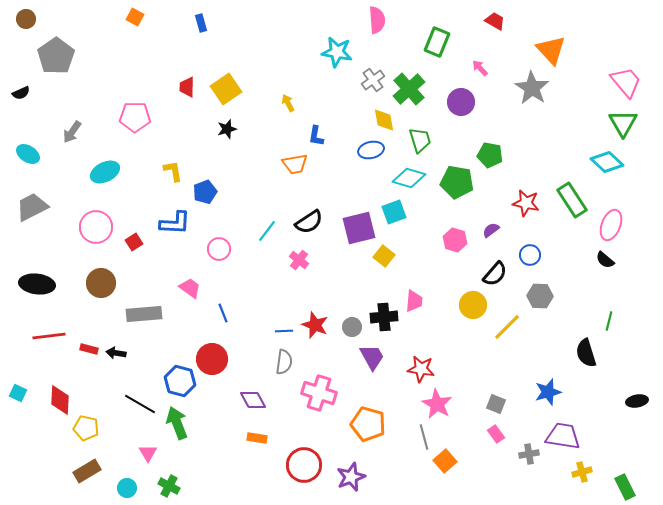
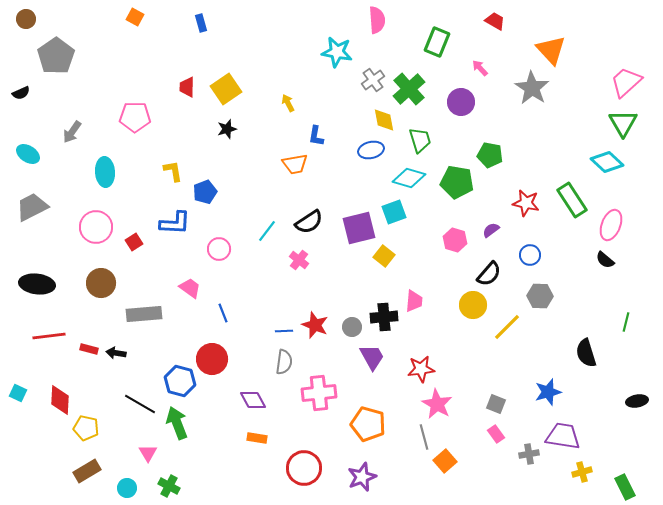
pink trapezoid at (626, 82): rotated 92 degrees counterclockwise
cyan ellipse at (105, 172): rotated 68 degrees counterclockwise
black semicircle at (495, 274): moved 6 px left
green line at (609, 321): moved 17 px right, 1 px down
red star at (421, 369): rotated 16 degrees counterclockwise
pink cross at (319, 393): rotated 24 degrees counterclockwise
red circle at (304, 465): moved 3 px down
purple star at (351, 477): moved 11 px right
